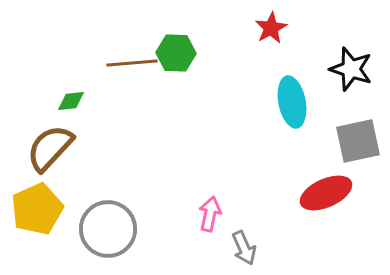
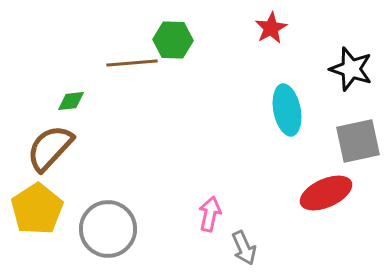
green hexagon: moved 3 px left, 13 px up
cyan ellipse: moved 5 px left, 8 px down
yellow pentagon: rotated 9 degrees counterclockwise
